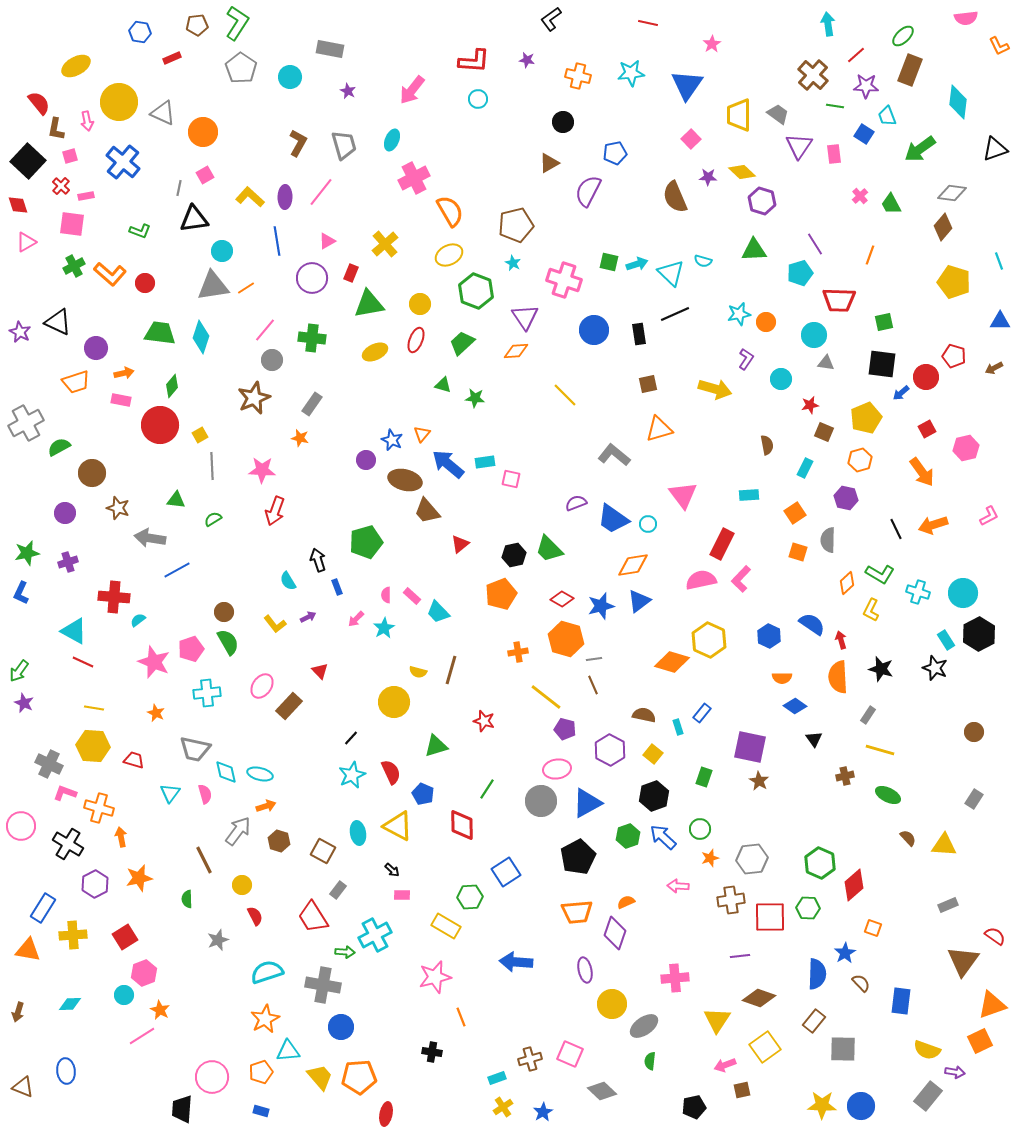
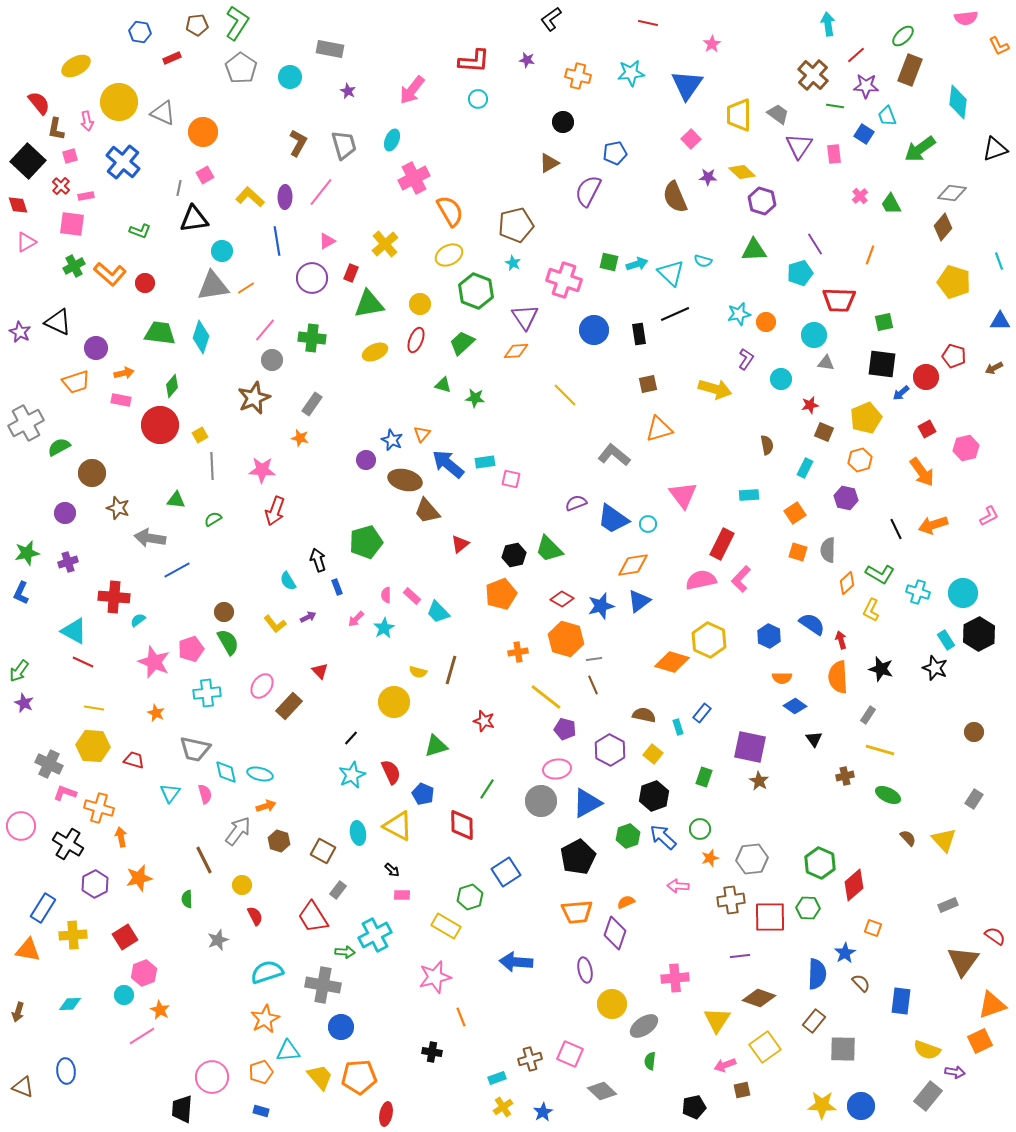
gray semicircle at (828, 540): moved 10 px down
yellow triangle at (944, 845): moved 5 px up; rotated 44 degrees clockwise
green hexagon at (470, 897): rotated 15 degrees counterclockwise
